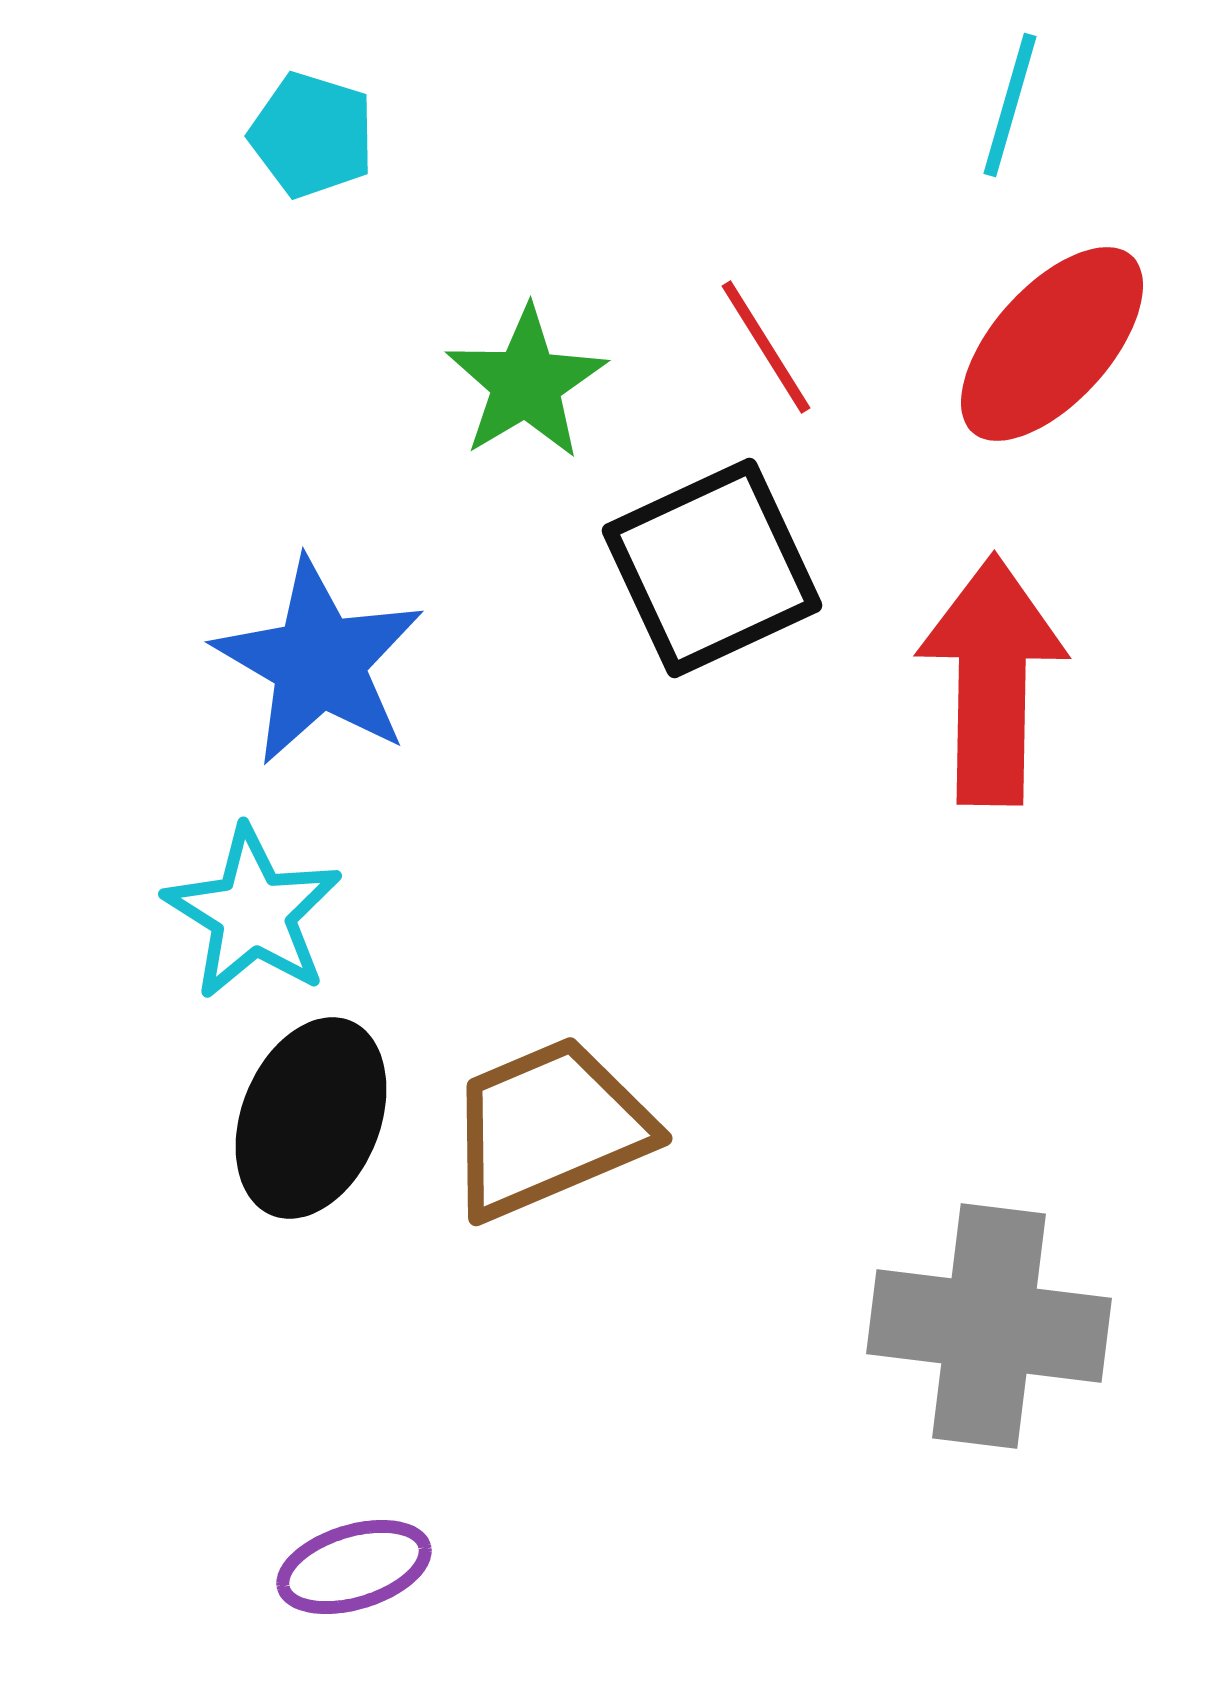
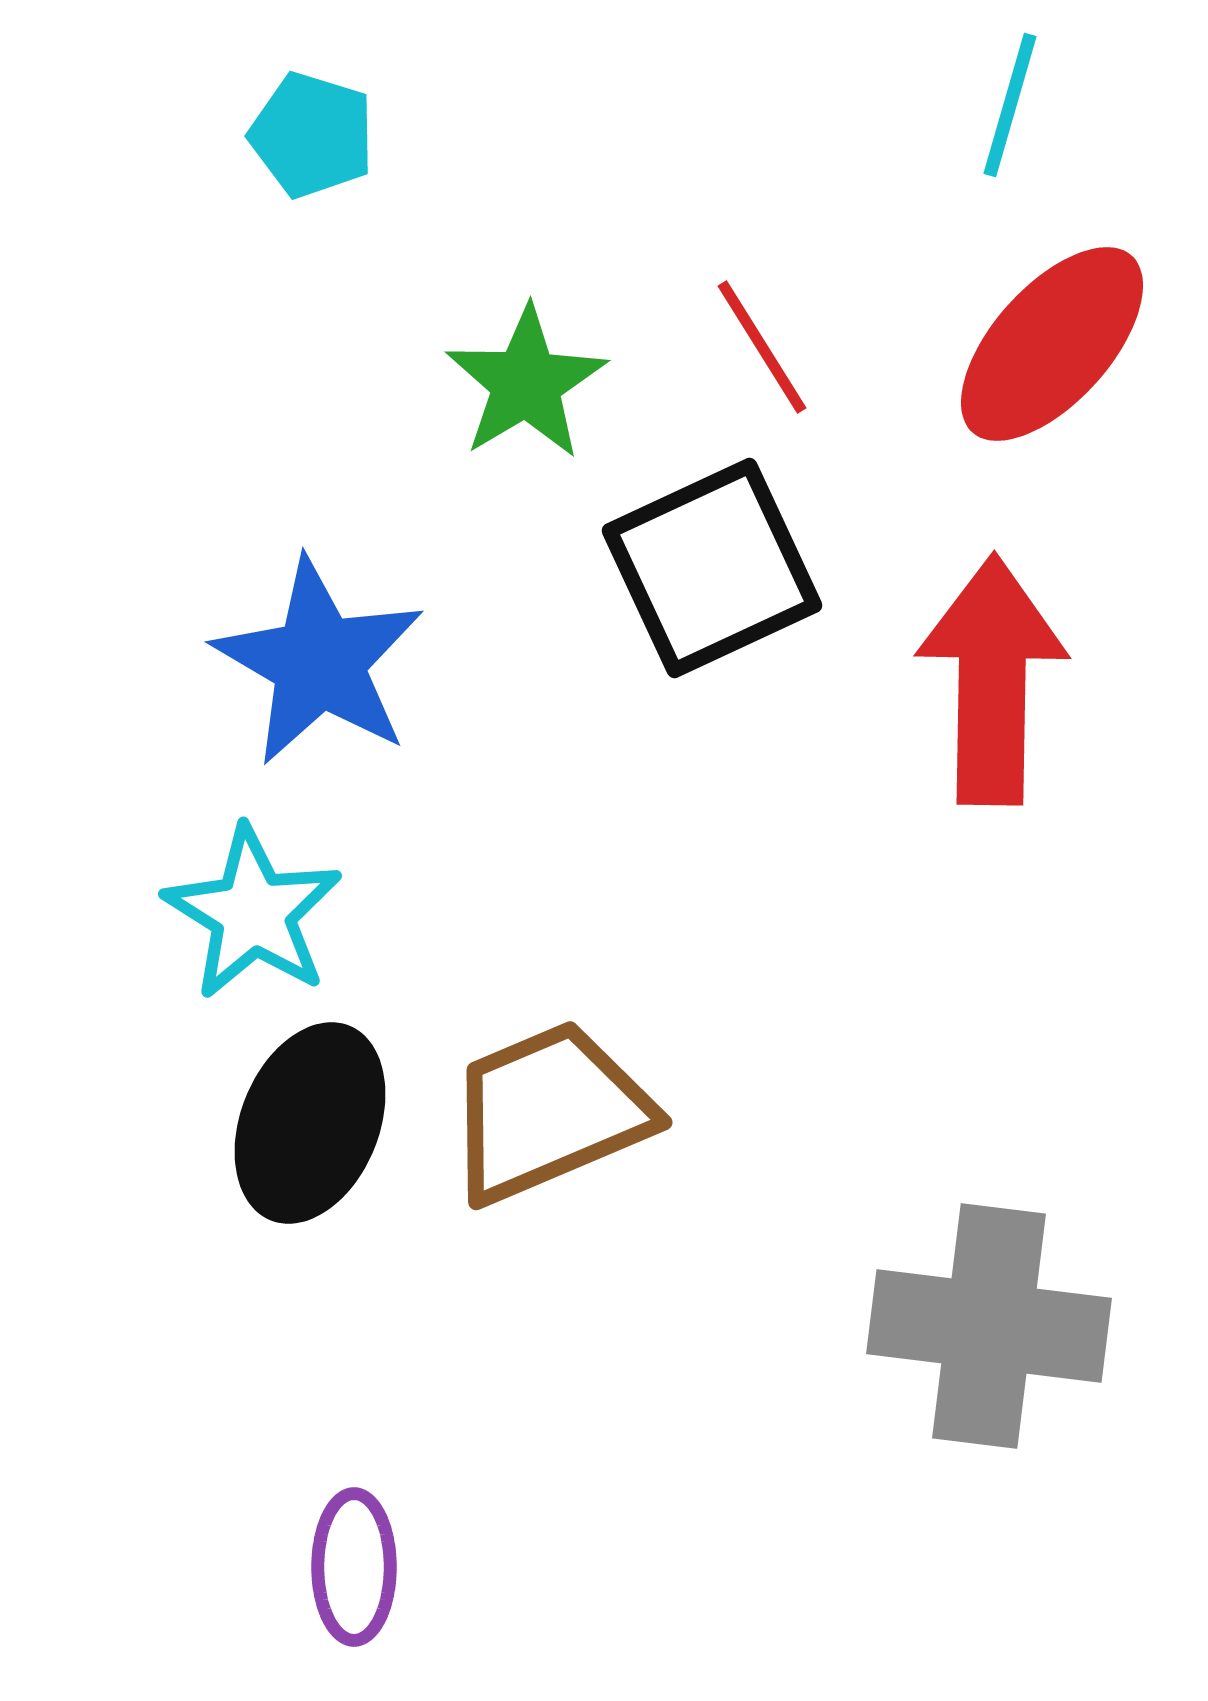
red line: moved 4 px left
black ellipse: moved 1 px left, 5 px down
brown trapezoid: moved 16 px up
purple ellipse: rotated 73 degrees counterclockwise
